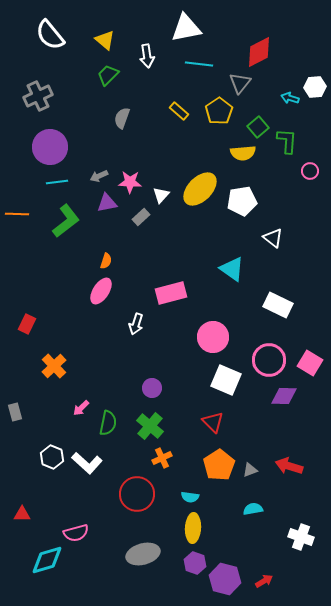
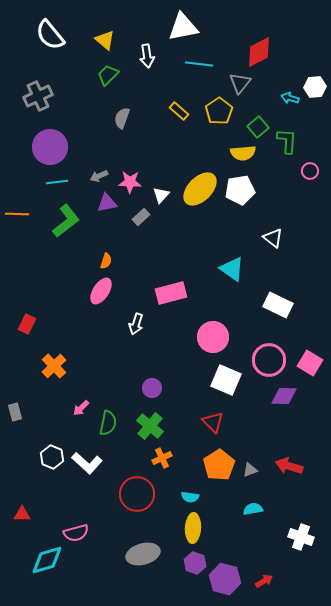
white triangle at (186, 28): moved 3 px left, 1 px up
white pentagon at (242, 201): moved 2 px left, 11 px up
